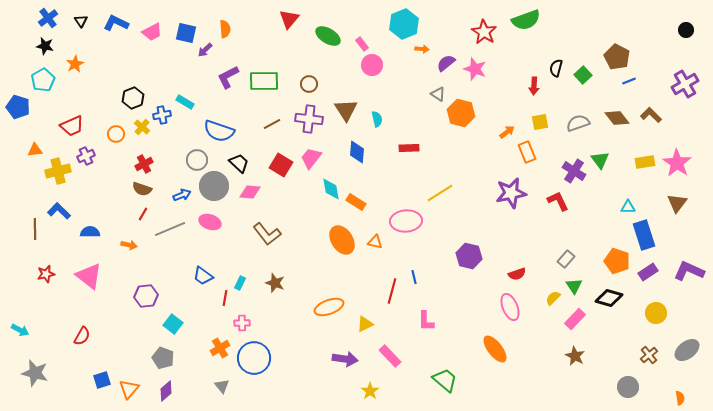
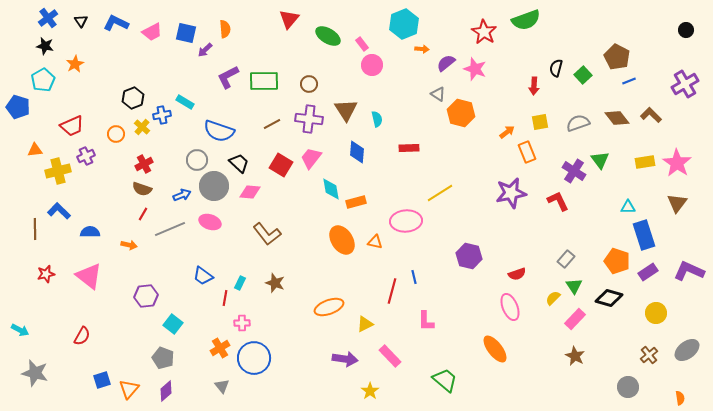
orange rectangle at (356, 202): rotated 48 degrees counterclockwise
